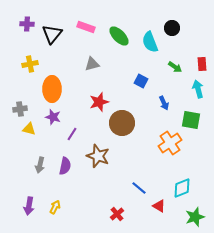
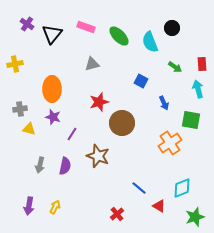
purple cross: rotated 32 degrees clockwise
yellow cross: moved 15 px left
